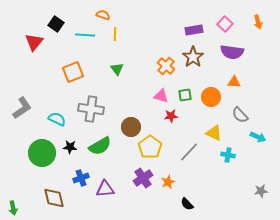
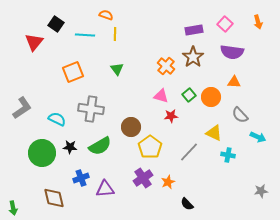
orange semicircle: moved 3 px right
green square: moved 4 px right; rotated 32 degrees counterclockwise
